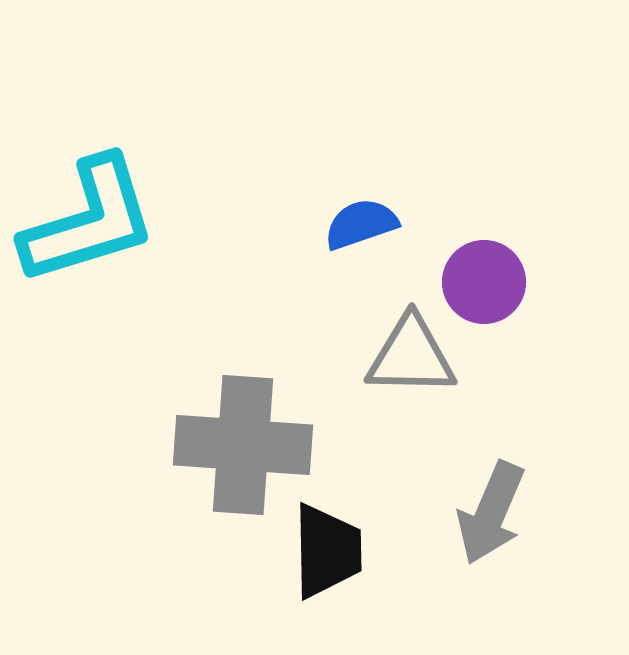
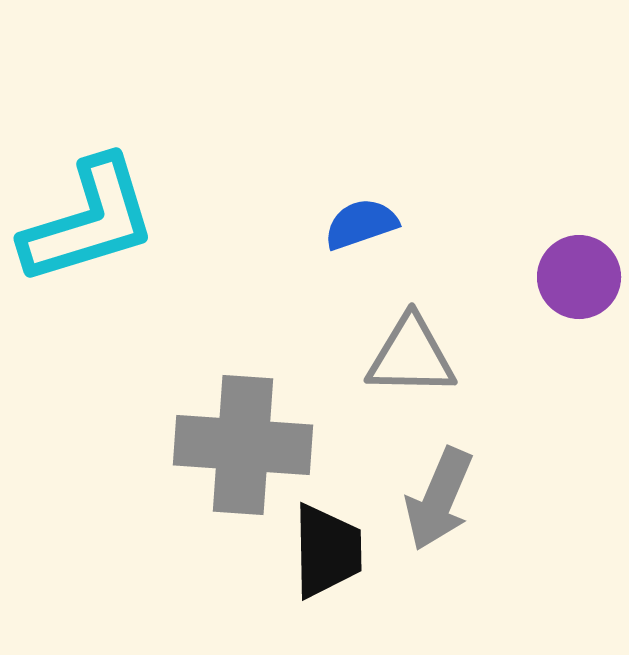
purple circle: moved 95 px right, 5 px up
gray arrow: moved 52 px left, 14 px up
